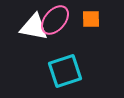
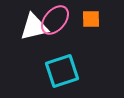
white triangle: rotated 24 degrees counterclockwise
cyan square: moved 3 px left
